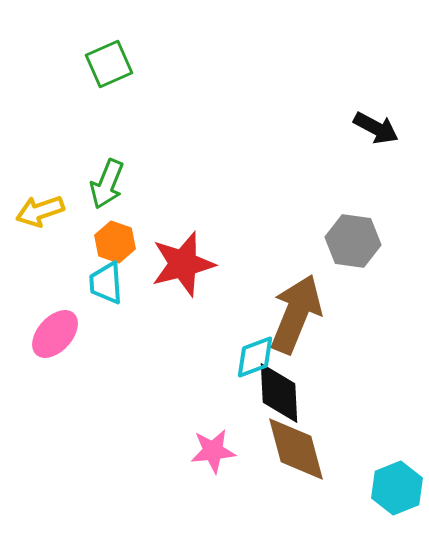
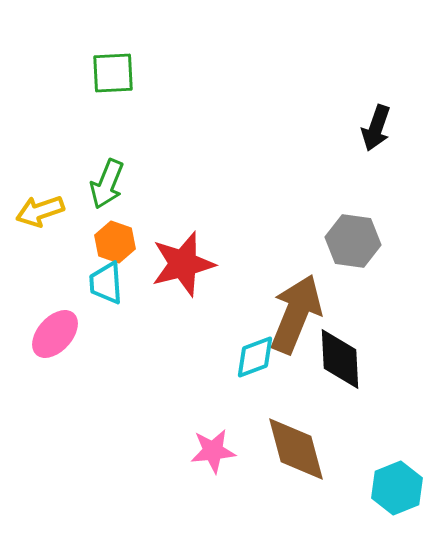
green square: moved 4 px right, 9 px down; rotated 21 degrees clockwise
black arrow: rotated 81 degrees clockwise
black diamond: moved 61 px right, 34 px up
